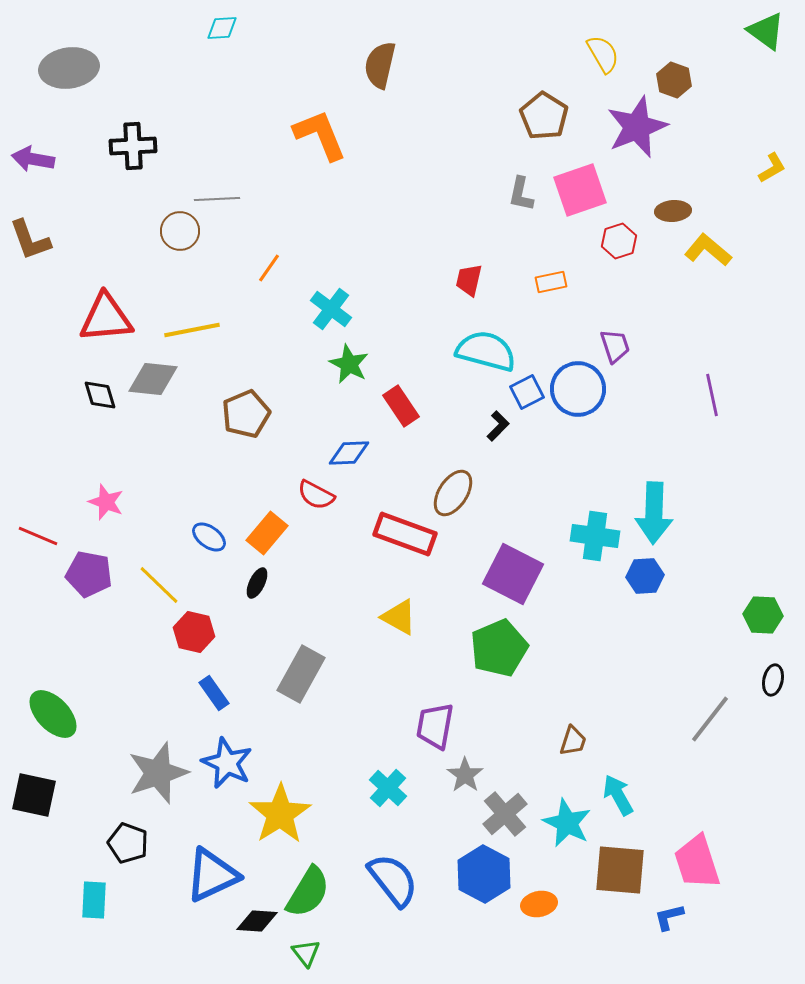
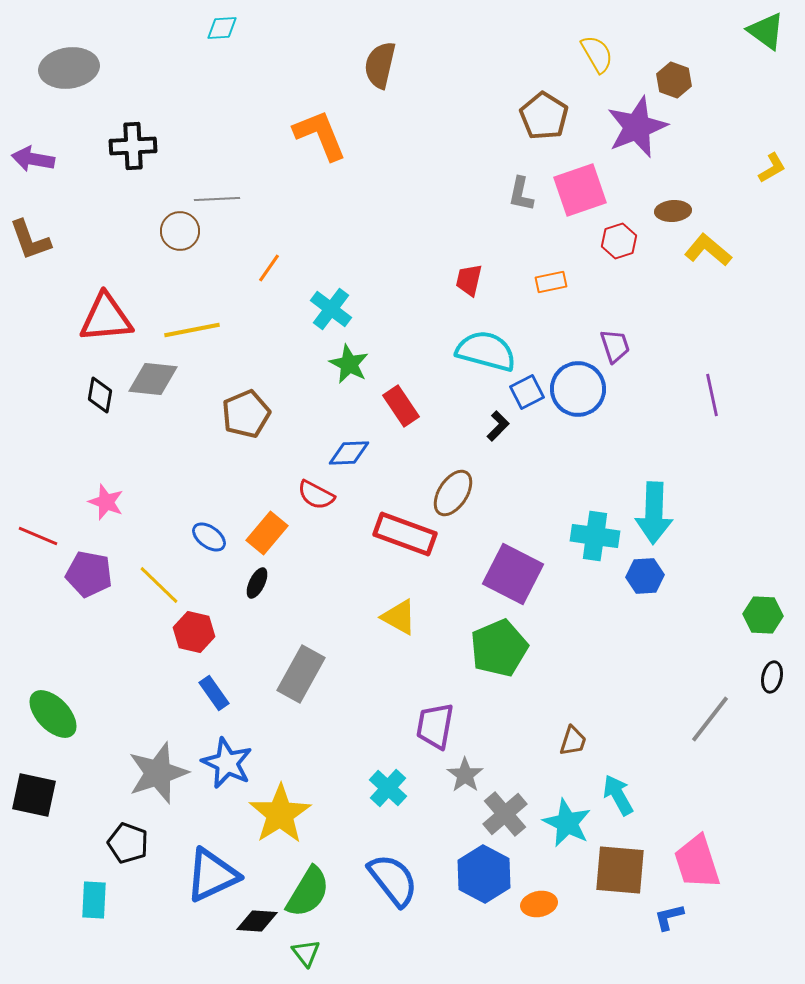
yellow semicircle at (603, 54): moved 6 px left
black diamond at (100, 395): rotated 27 degrees clockwise
black ellipse at (773, 680): moved 1 px left, 3 px up
